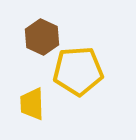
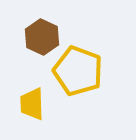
yellow pentagon: rotated 24 degrees clockwise
